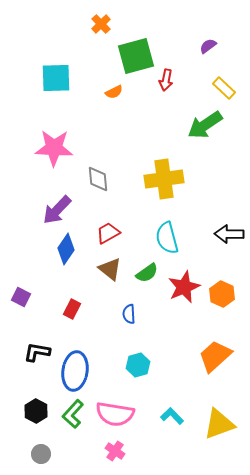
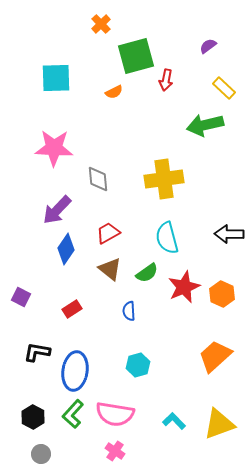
green arrow: rotated 21 degrees clockwise
red rectangle: rotated 30 degrees clockwise
blue semicircle: moved 3 px up
black hexagon: moved 3 px left, 6 px down
cyan L-shape: moved 2 px right, 5 px down
